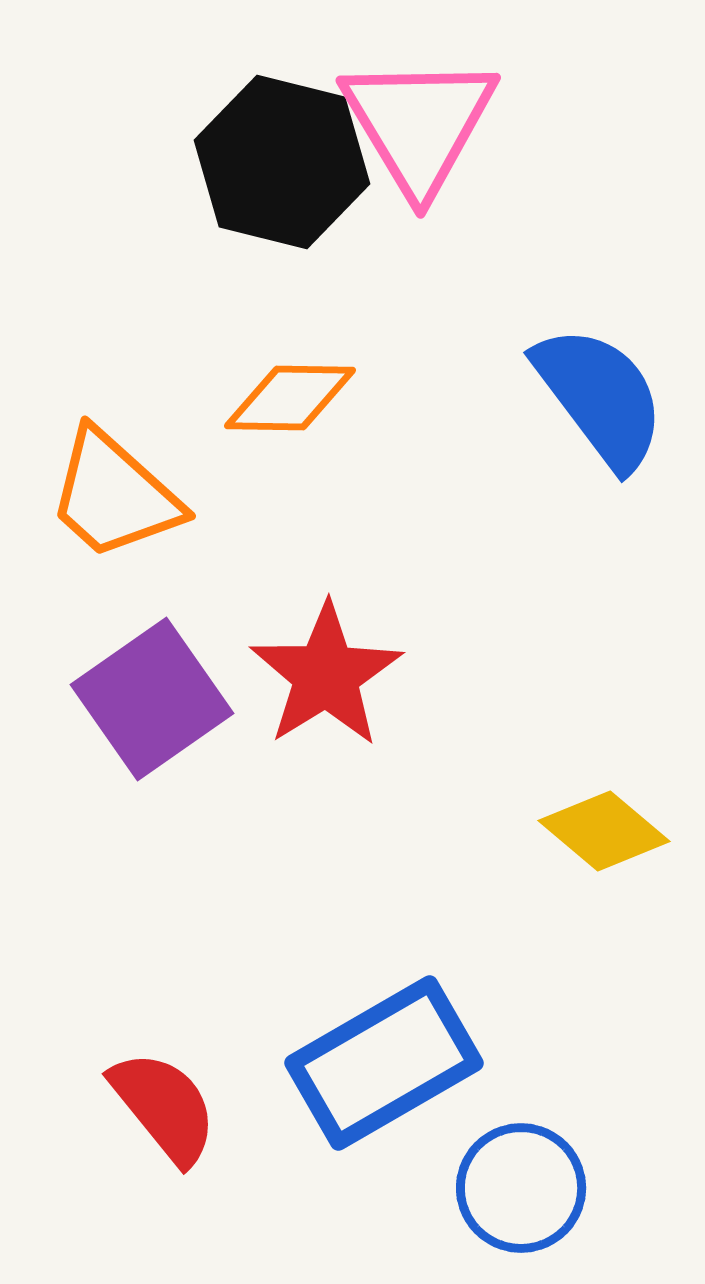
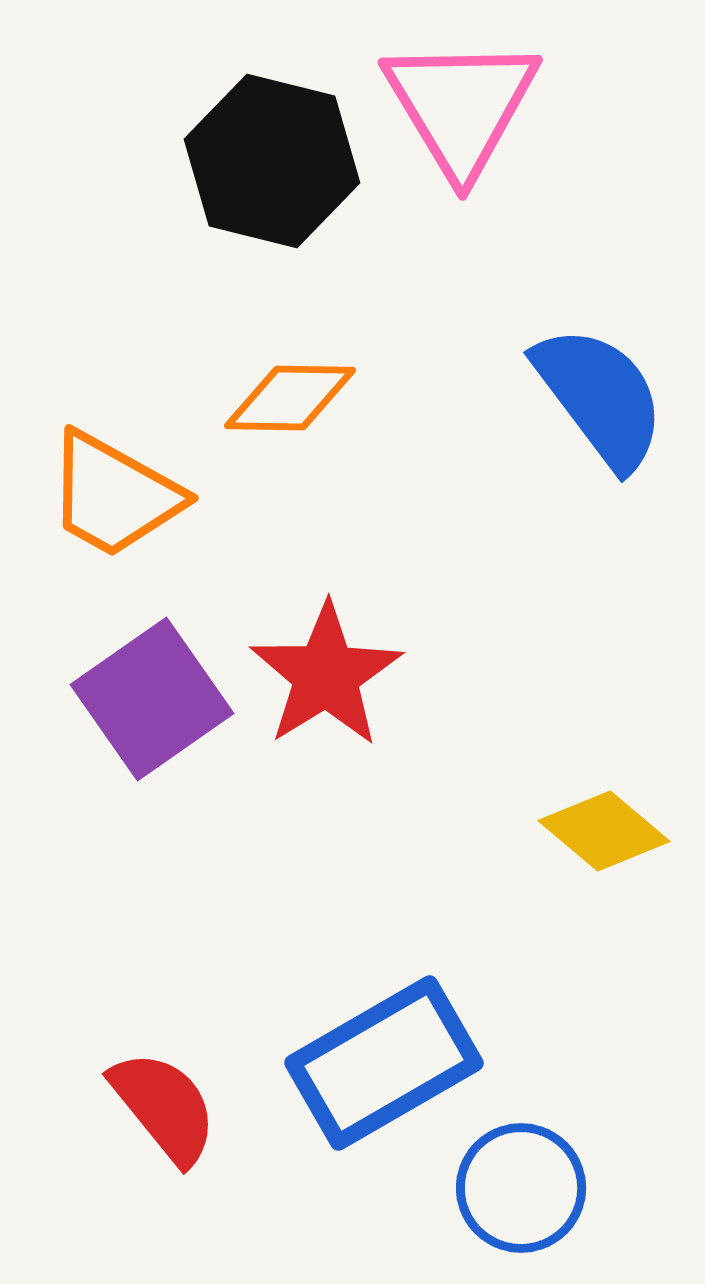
pink triangle: moved 42 px right, 18 px up
black hexagon: moved 10 px left, 1 px up
orange trapezoid: rotated 13 degrees counterclockwise
